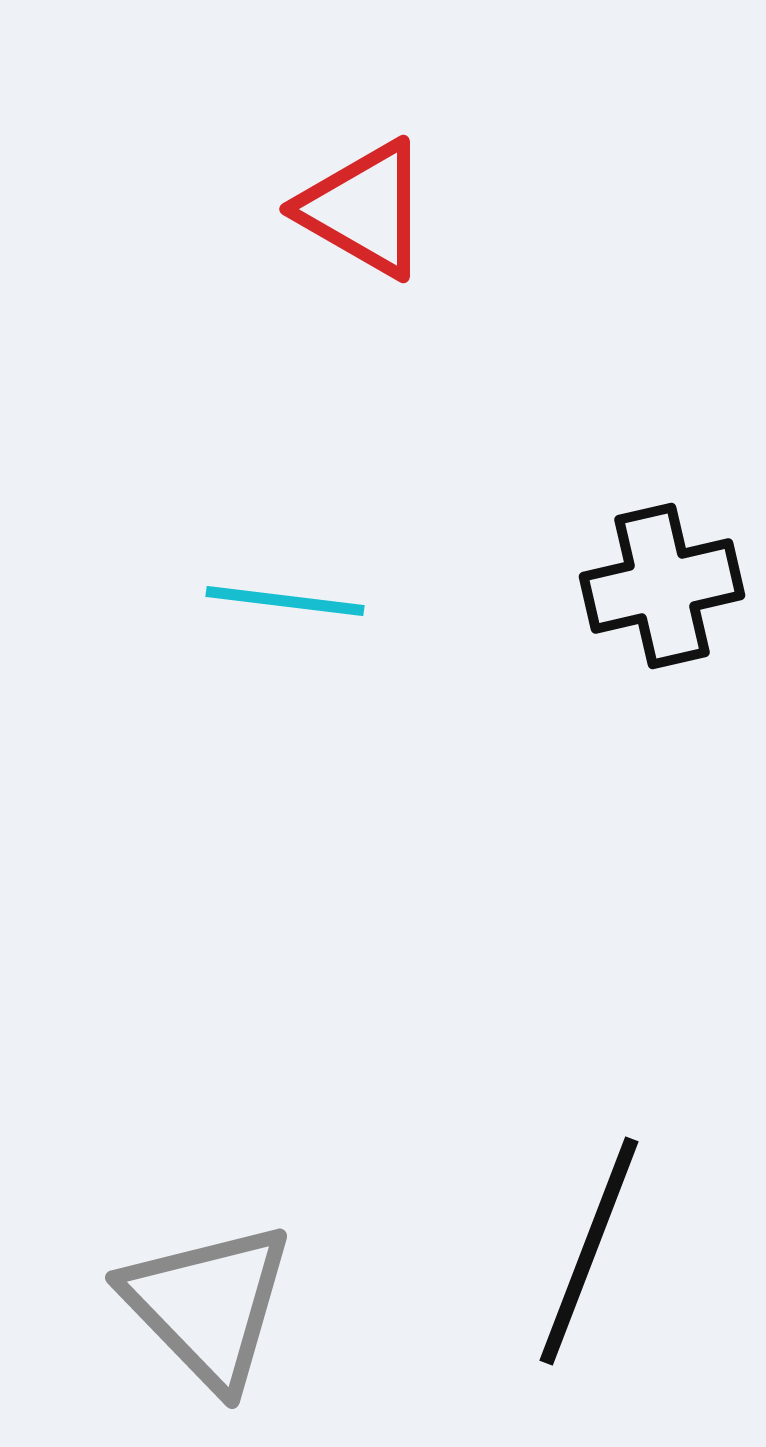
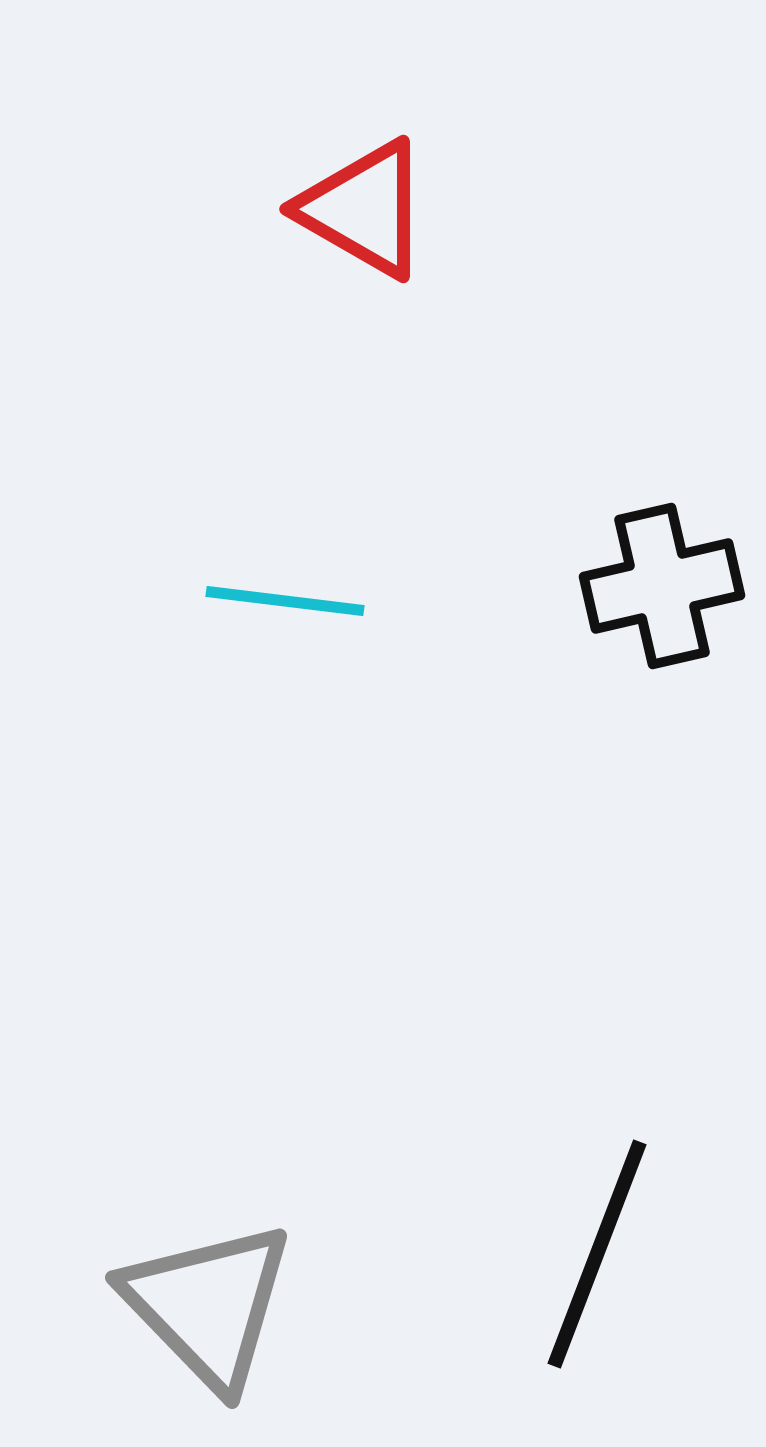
black line: moved 8 px right, 3 px down
